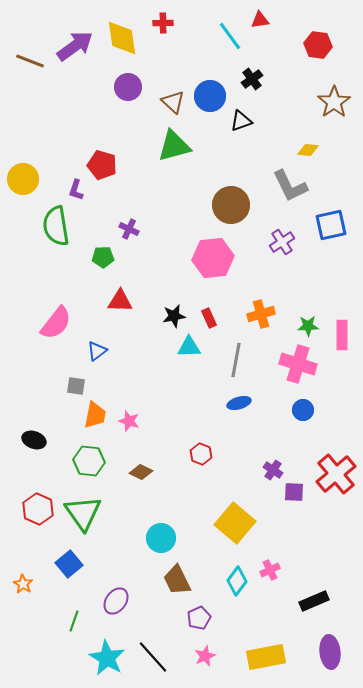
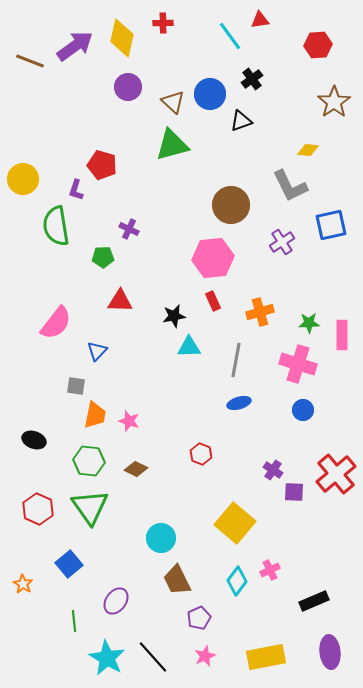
yellow diamond at (122, 38): rotated 21 degrees clockwise
red hexagon at (318, 45): rotated 12 degrees counterclockwise
blue circle at (210, 96): moved 2 px up
green triangle at (174, 146): moved 2 px left, 1 px up
orange cross at (261, 314): moved 1 px left, 2 px up
red rectangle at (209, 318): moved 4 px right, 17 px up
green star at (308, 326): moved 1 px right, 3 px up
blue triangle at (97, 351): rotated 10 degrees counterclockwise
brown diamond at (141, 472): moved 5 px left, 3 px up
green triangle at (83, 513): moved 7 px right, 6 px up
green line at (74, 621): rotated 25 degrees counterclockwise
